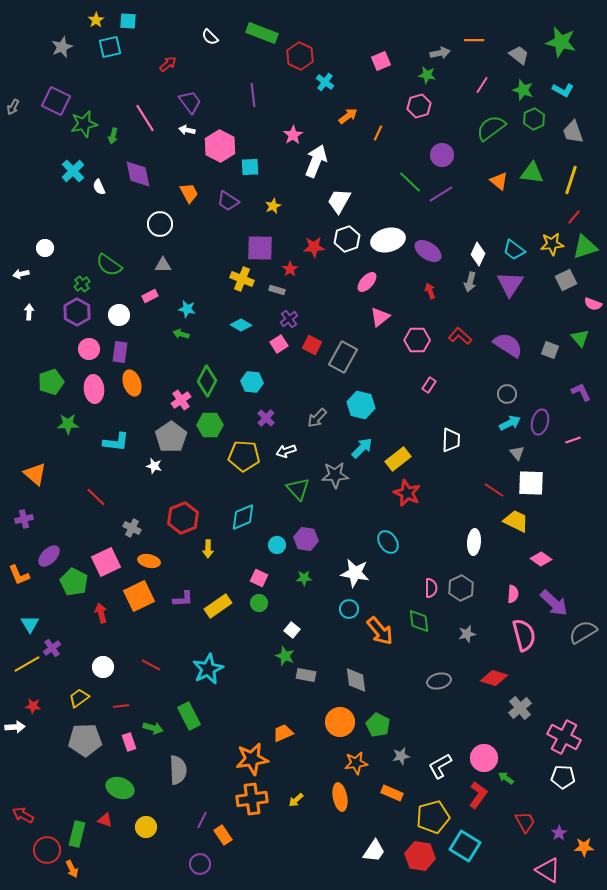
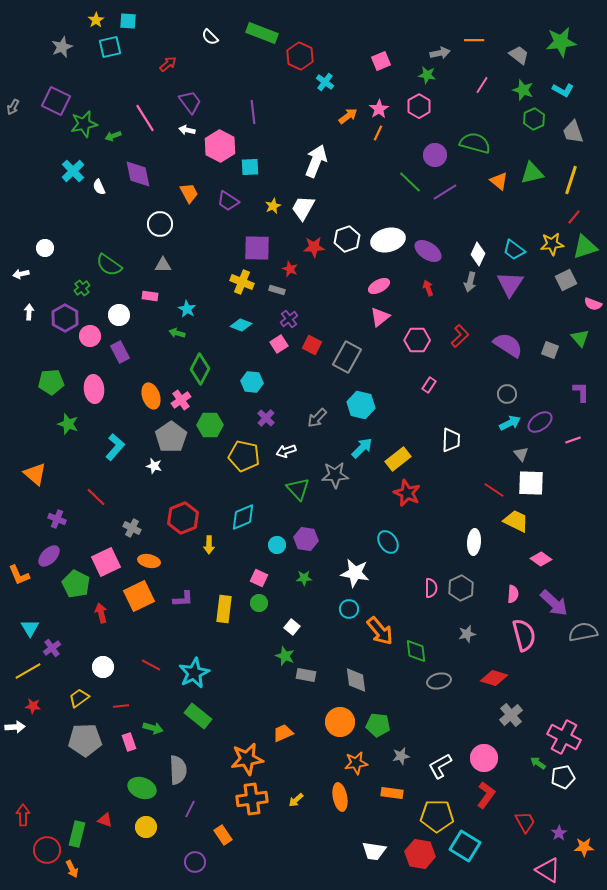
green star at (561, 42): rotated 20 degrees counterclockwise
purple line at (253, 95): moved 17 px down
pink hexagon at (419, 106): rotated 15 degrees counterclockwise
green semicircle at (491, 128): moved 16 px left, 15 px down; rotated 52 degrees clockwise
pink star at (293, 135): moved 86 px right, 26 px up
green arrow at (113, 136): rotated 56 degrees clockwise
purple circle at (442, 155): moved 7 px left
green triangle at (532, 173): rotated 20 degrees counterclockwise
purple line at (441, 194): moved 4 px right, 2 px up
white trapezoid at (339, 201): moved 36 px left, 7 px down
purple square at (260, 248): moved 3 px left
red star at (290, 269): rotated 14 degrees counterclockwise
yellow cross at (242, 279): moved 3 px down
pink ellipse at (367, 282): moved 12 px right, 4 px down; rotated 20 degrees clockwise
green cross at (82, 284): moved 4 px down
red arrow at (430, 291): moved 2 px left, 3 px up
pink rectangle at (150, 296): rotated 35 degrees clockwise
cyan star at (187, 309): rotated 18 degrees clockwise
purple hexagon at (77, 312): moved 12 px left, 6 px down
cyan diamond at (241, 325): rotated 10 degrees counterclockwise
green arrow at (181, 334): moved 4 px left, 1 px up
red L-shape at (460, 336): rotated 95 degrees clockwise
pink circle at (89, 349): moved 1 px right, 13 px up
purple rectangle at (120, 352): rotated 35 degrees counterclockwise
gray rectangle at (343, 357): moved 4 px right
green diamond at (207, 381): moved 7 px left, 12 px up
green pentagon at (51, 382): rotated 15 degrees clockwise
orange ellipse at (132, 383): moved 19 px right, 13 px down
purple L-shape at (581, 392): rotated 25 degrees clockwise
purple ellipse at (540, 422): rotated 40 degrees clockwise
green star at (68, 424): rotated 20 degrees clockwise
cyan L-shape at (116, 442): moved 1 px left, 5 px down; rotated 56 degrees counterclockwise
gray triangle at (517, 453): moved 4 px right, 1 px down
yellow pentagon at (244, 456): rotated 8 degrees clockwise
purple cross at (24, 519): moved 33 px right; rotated 36 degrees clockwise
yellow arrow at (208, 549): moved 1 px right, 4 px up
green pentagon at (74, 582): moved 2 px right, 2 px down
yellow rectangle at (218, 606): moved 6 px right, 3 px down; rotated 48 degrees counterclockwise
green diamond at (419, 621): moved 3 px left, 30 px down
cyan triangle at (30, 624): moved 4 px down
white square at (292, 630): moved 3 px up
gray semicircle at (583, 632): rotated 20 degrees clockwise
yellow line at (27, 664): moved 1 px right, 7 px down
cyan star at (208, 669): moved 14 px left, 4 px down
gray cross at (520, 708): moved 9 px left, 7 px down
green rectangle at (189, 716): moved 9 px right; rotated 24 degrees counterclockwise
green pentagon at (378, 725): rotated 20 degrees counterclockwise
orange star at (252, 759): moved 5 px left
white pentagon at (563, 777): rotated 15 degrees counterclockwise
green arrow at (506, 778): moved 32 px right, 15 px up
green ellipse at (120, 788): moved 22 px right
orange rectangle at (392, 793): rotated 15 degrees counterclockwise
red L-shape at (478, 795): moved 8 px right
red arrow at (23, 815): rotated 60 degrees clockwise
yellow pentagon at (433, 817): moved 4 px right, 1 px up; rotated 16 degrees clockwise
purple line at (202, 820): moved 12 px left, 11 px up
white trapezoid at (374, 851): rotated 65 degrees clockwise
red hexagon at (420, 856): moved 2 px up
purple circle at (200, 864): moved 5 px left, 2 px up
